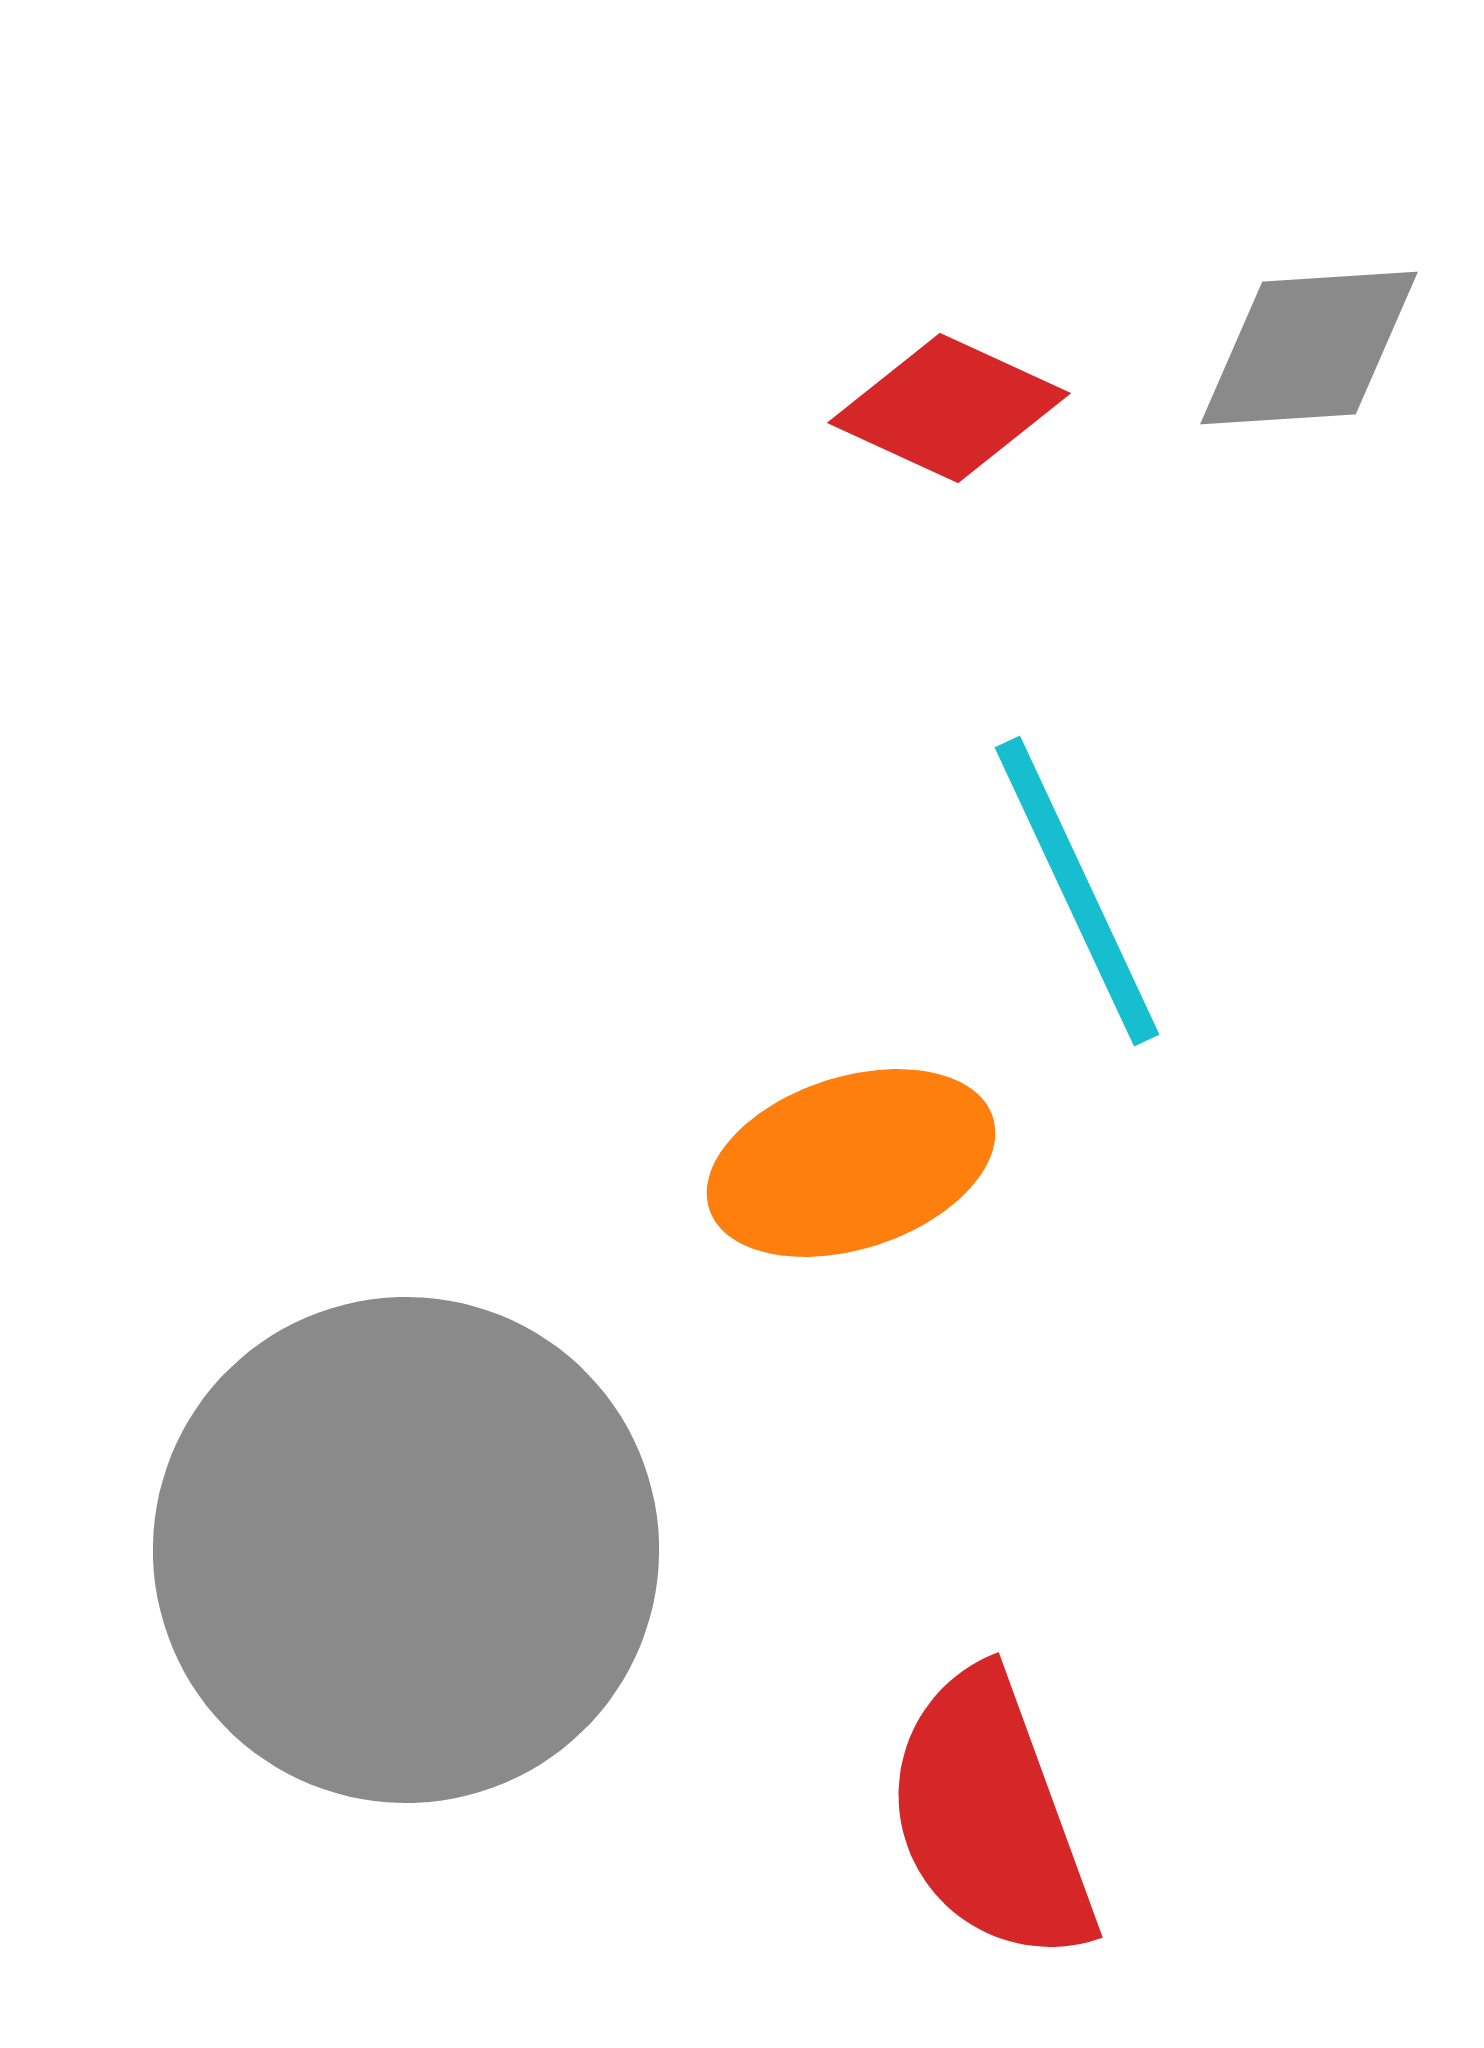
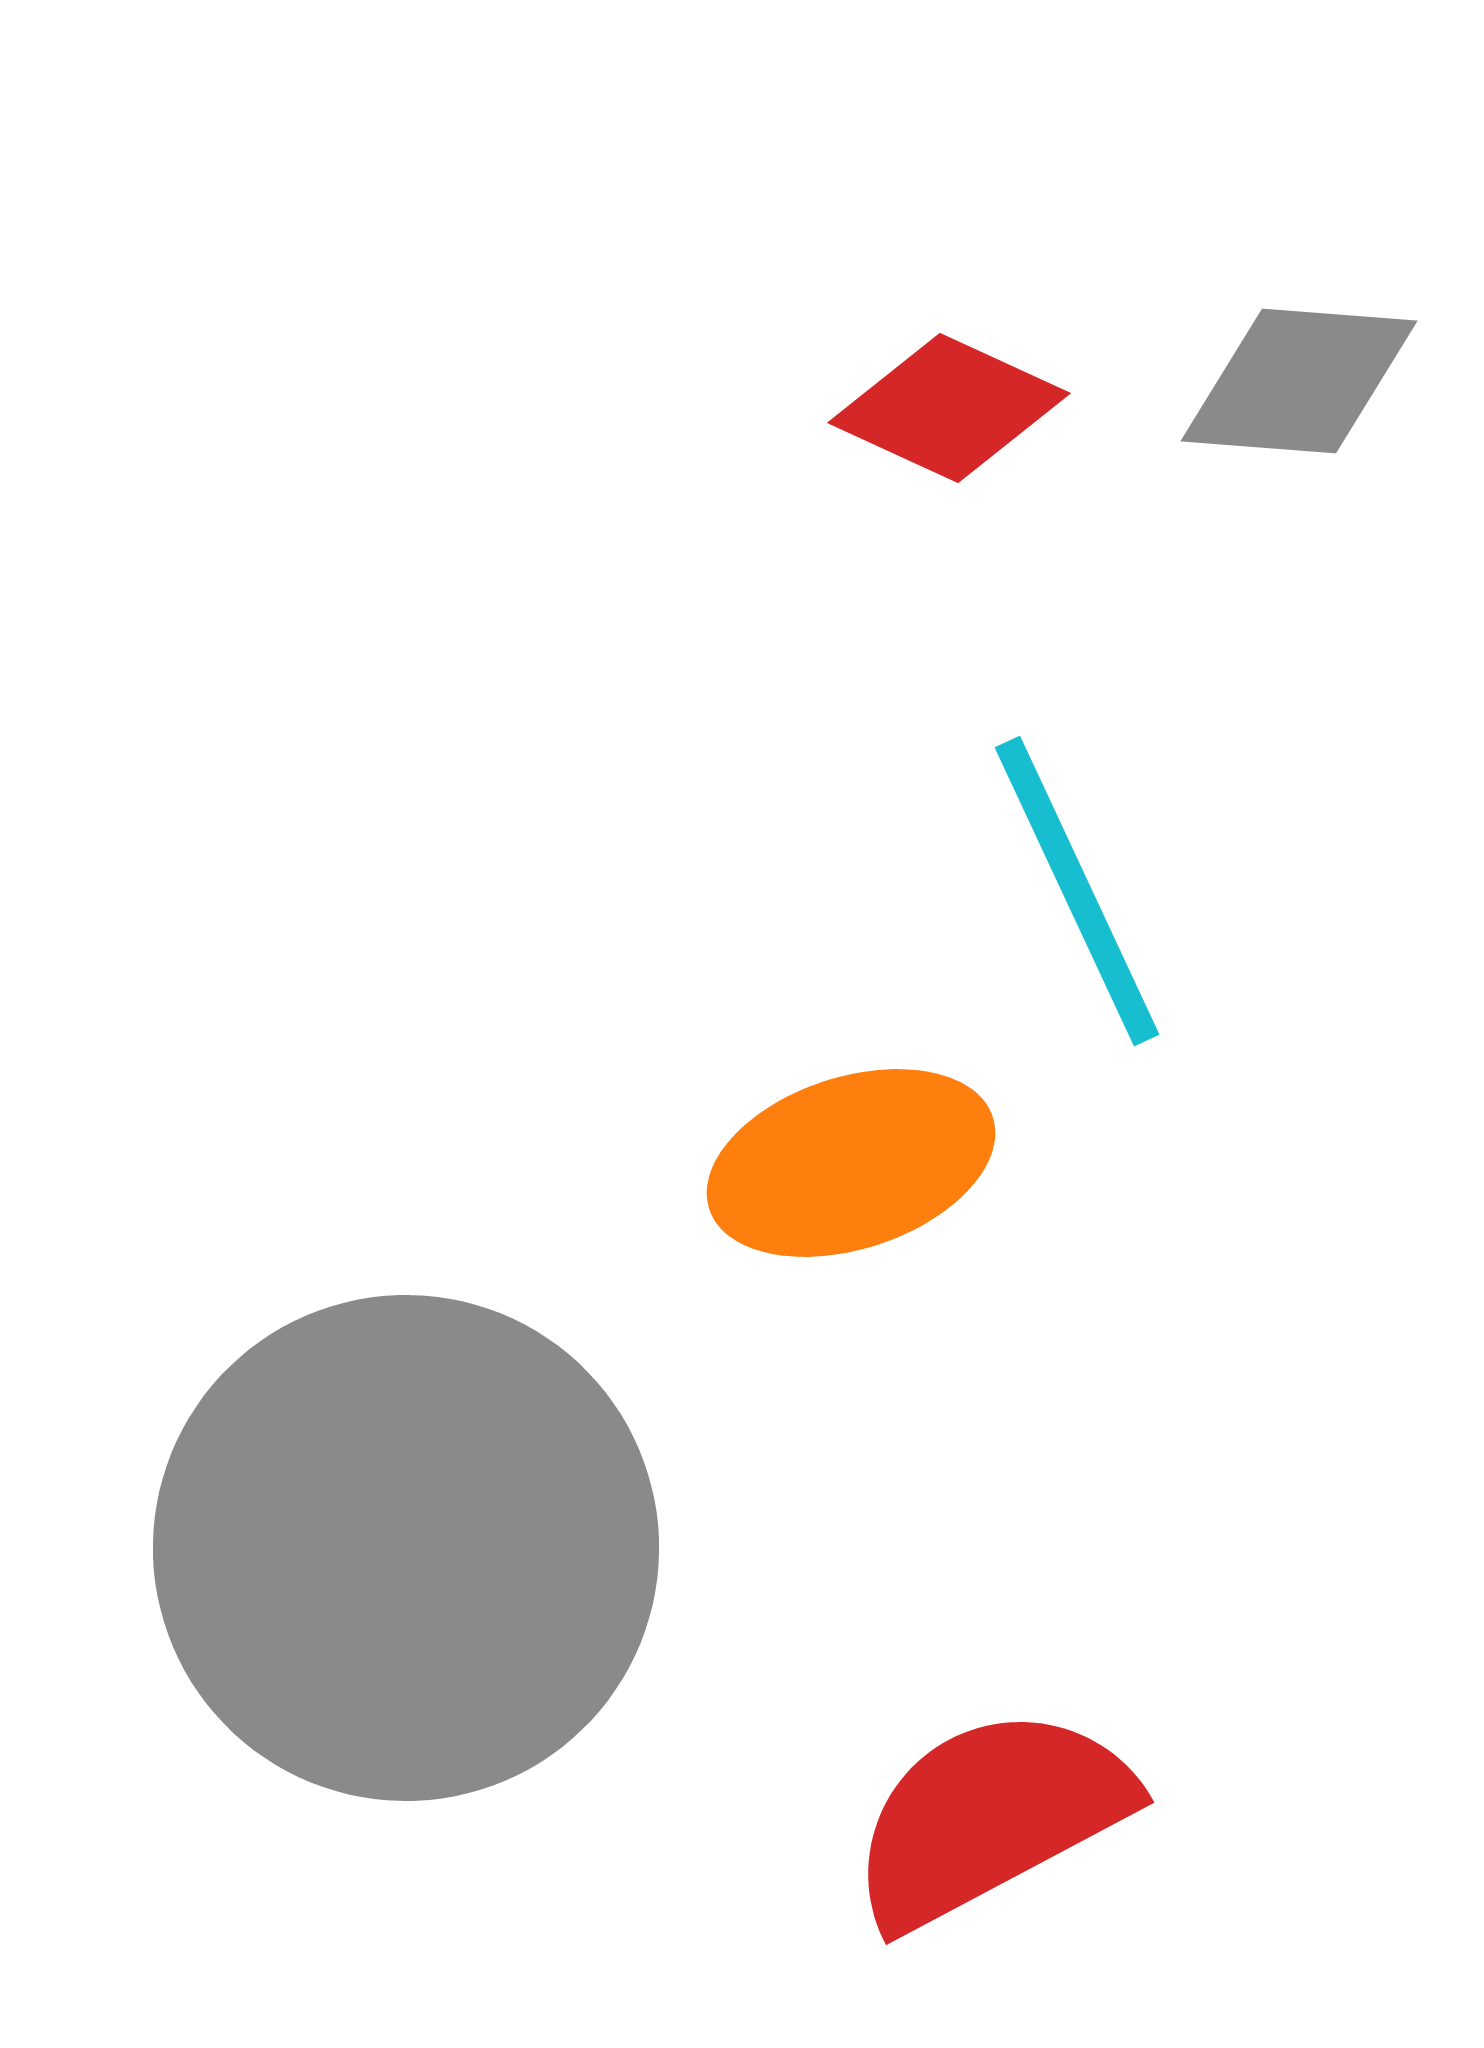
gray diamond: moved 10 px left, 33 px down; rotated 8 degrees clockwise
gray circle: moved 2 px up
red semicircle: rotated 82 degrees clockwise
